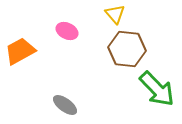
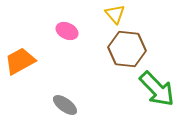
orange trapezoid: moved 10 px down
